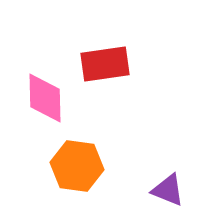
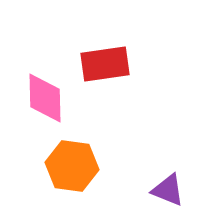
orange hexagon: moved 5 px left
